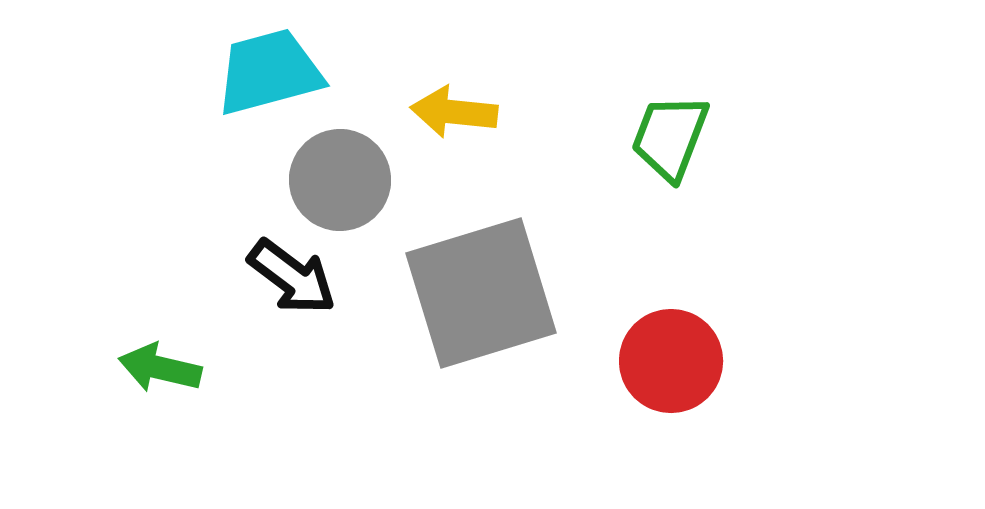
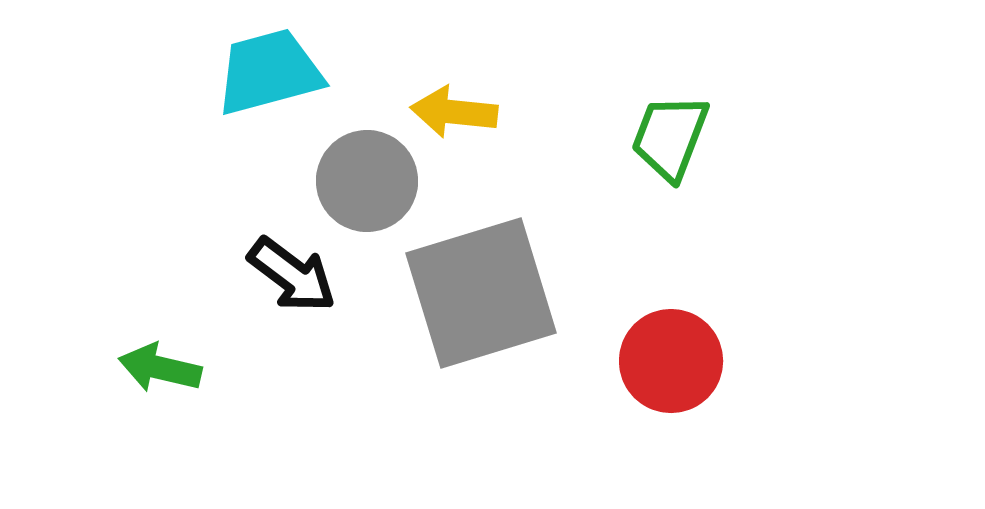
gray circle: moved 27 px right, 1 px down
black arrow: moved 2 px up
